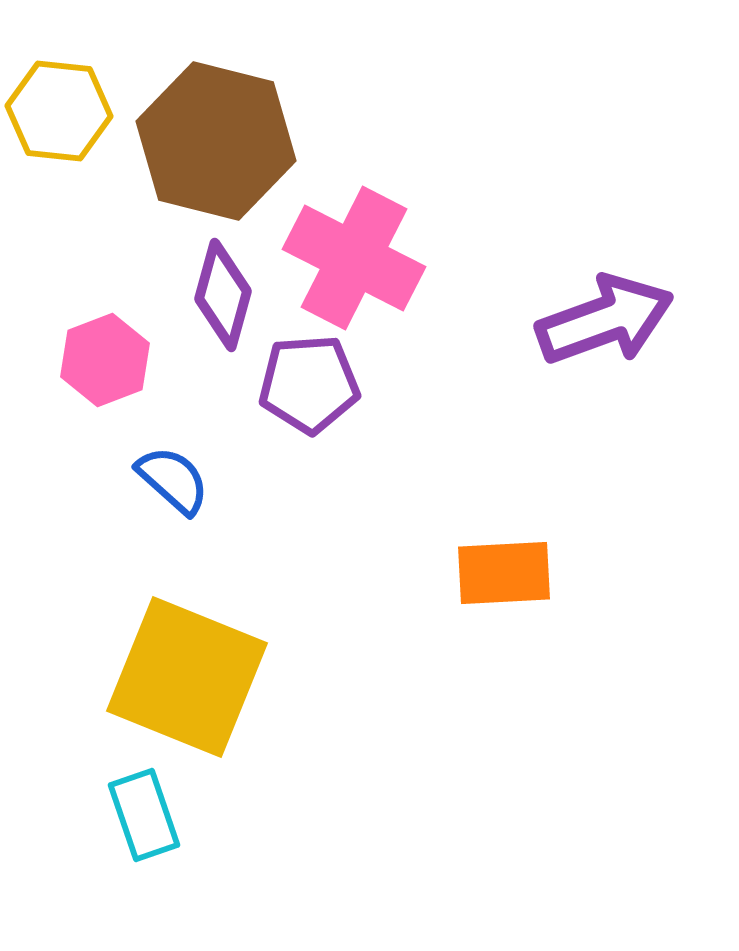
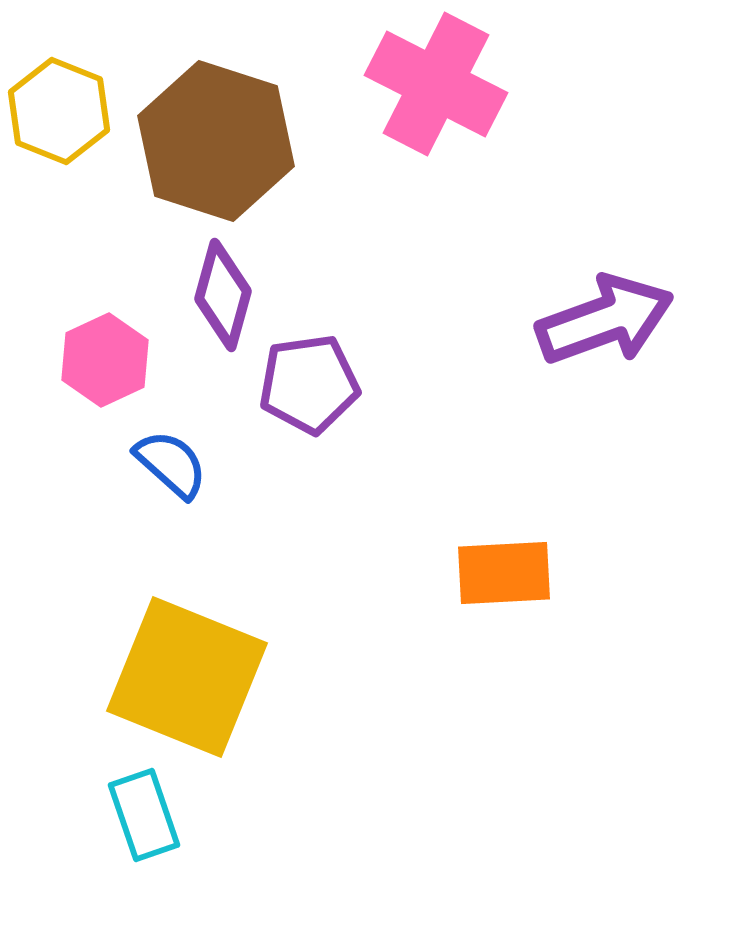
yellow hexagon: rotated 16 degrees clockwise
brown hexagon: rotated 4 degrees clockwise
pink cross: moved 82 px right, 174 px up
pink hexagon: rotated 4 degrees counterclockwise
purple pentagon: rotated 4 degrees counterclockwise
blue semicircle: moved 2 px left, 16 px up
